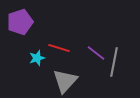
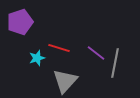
gray line: moved 1 px right, 1 px down
